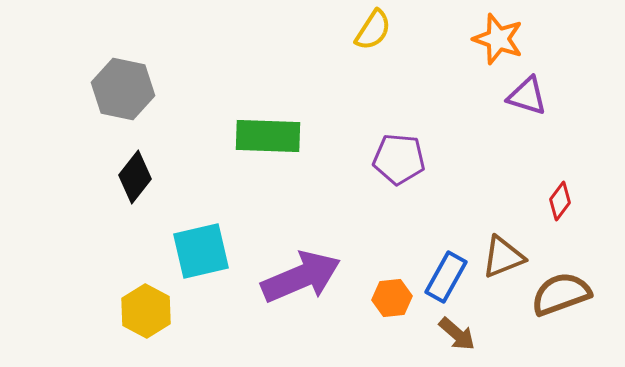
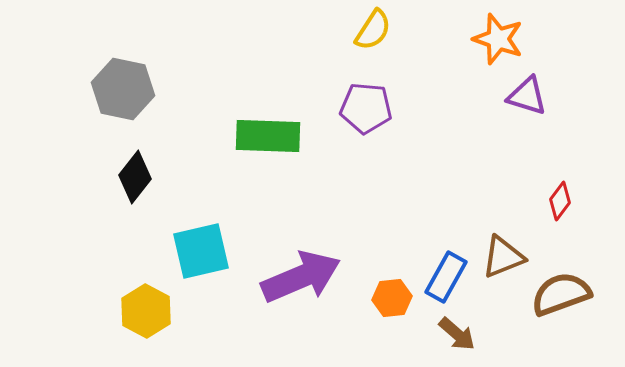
purple pentagon: moved 33 px left, 51 px up
